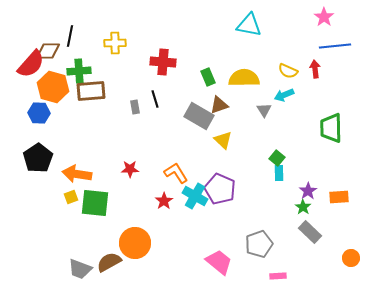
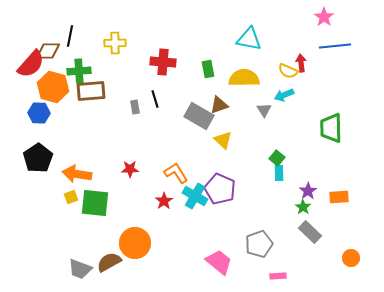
cyan triangle at (249, 25): moved 14 px down
red arrow at (315, 69): moved 14 px left, 6 px up
green rectangle at (208, 77): moved 8 px up; rotated 12 degrees clockwise
